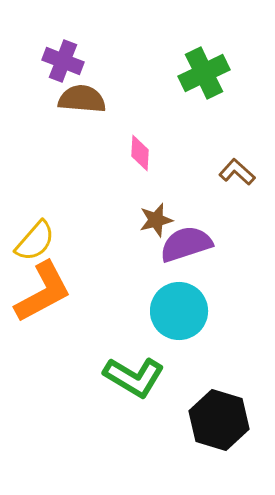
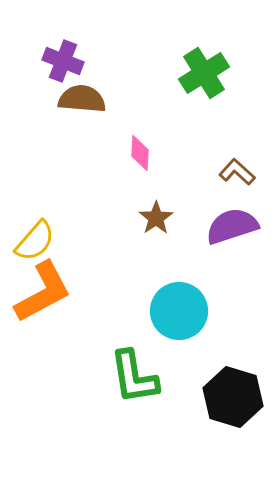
green cross: rotated 6 degrees counterclockwise
brown star: moved 2 px up; rotated 20 degrees counterclockwise
purple semicircle: moved 46 px right, 18 px up
green L-shape: rotated 50 degrees clockwise
black hexagon: moved 14 px right, 23 px up
